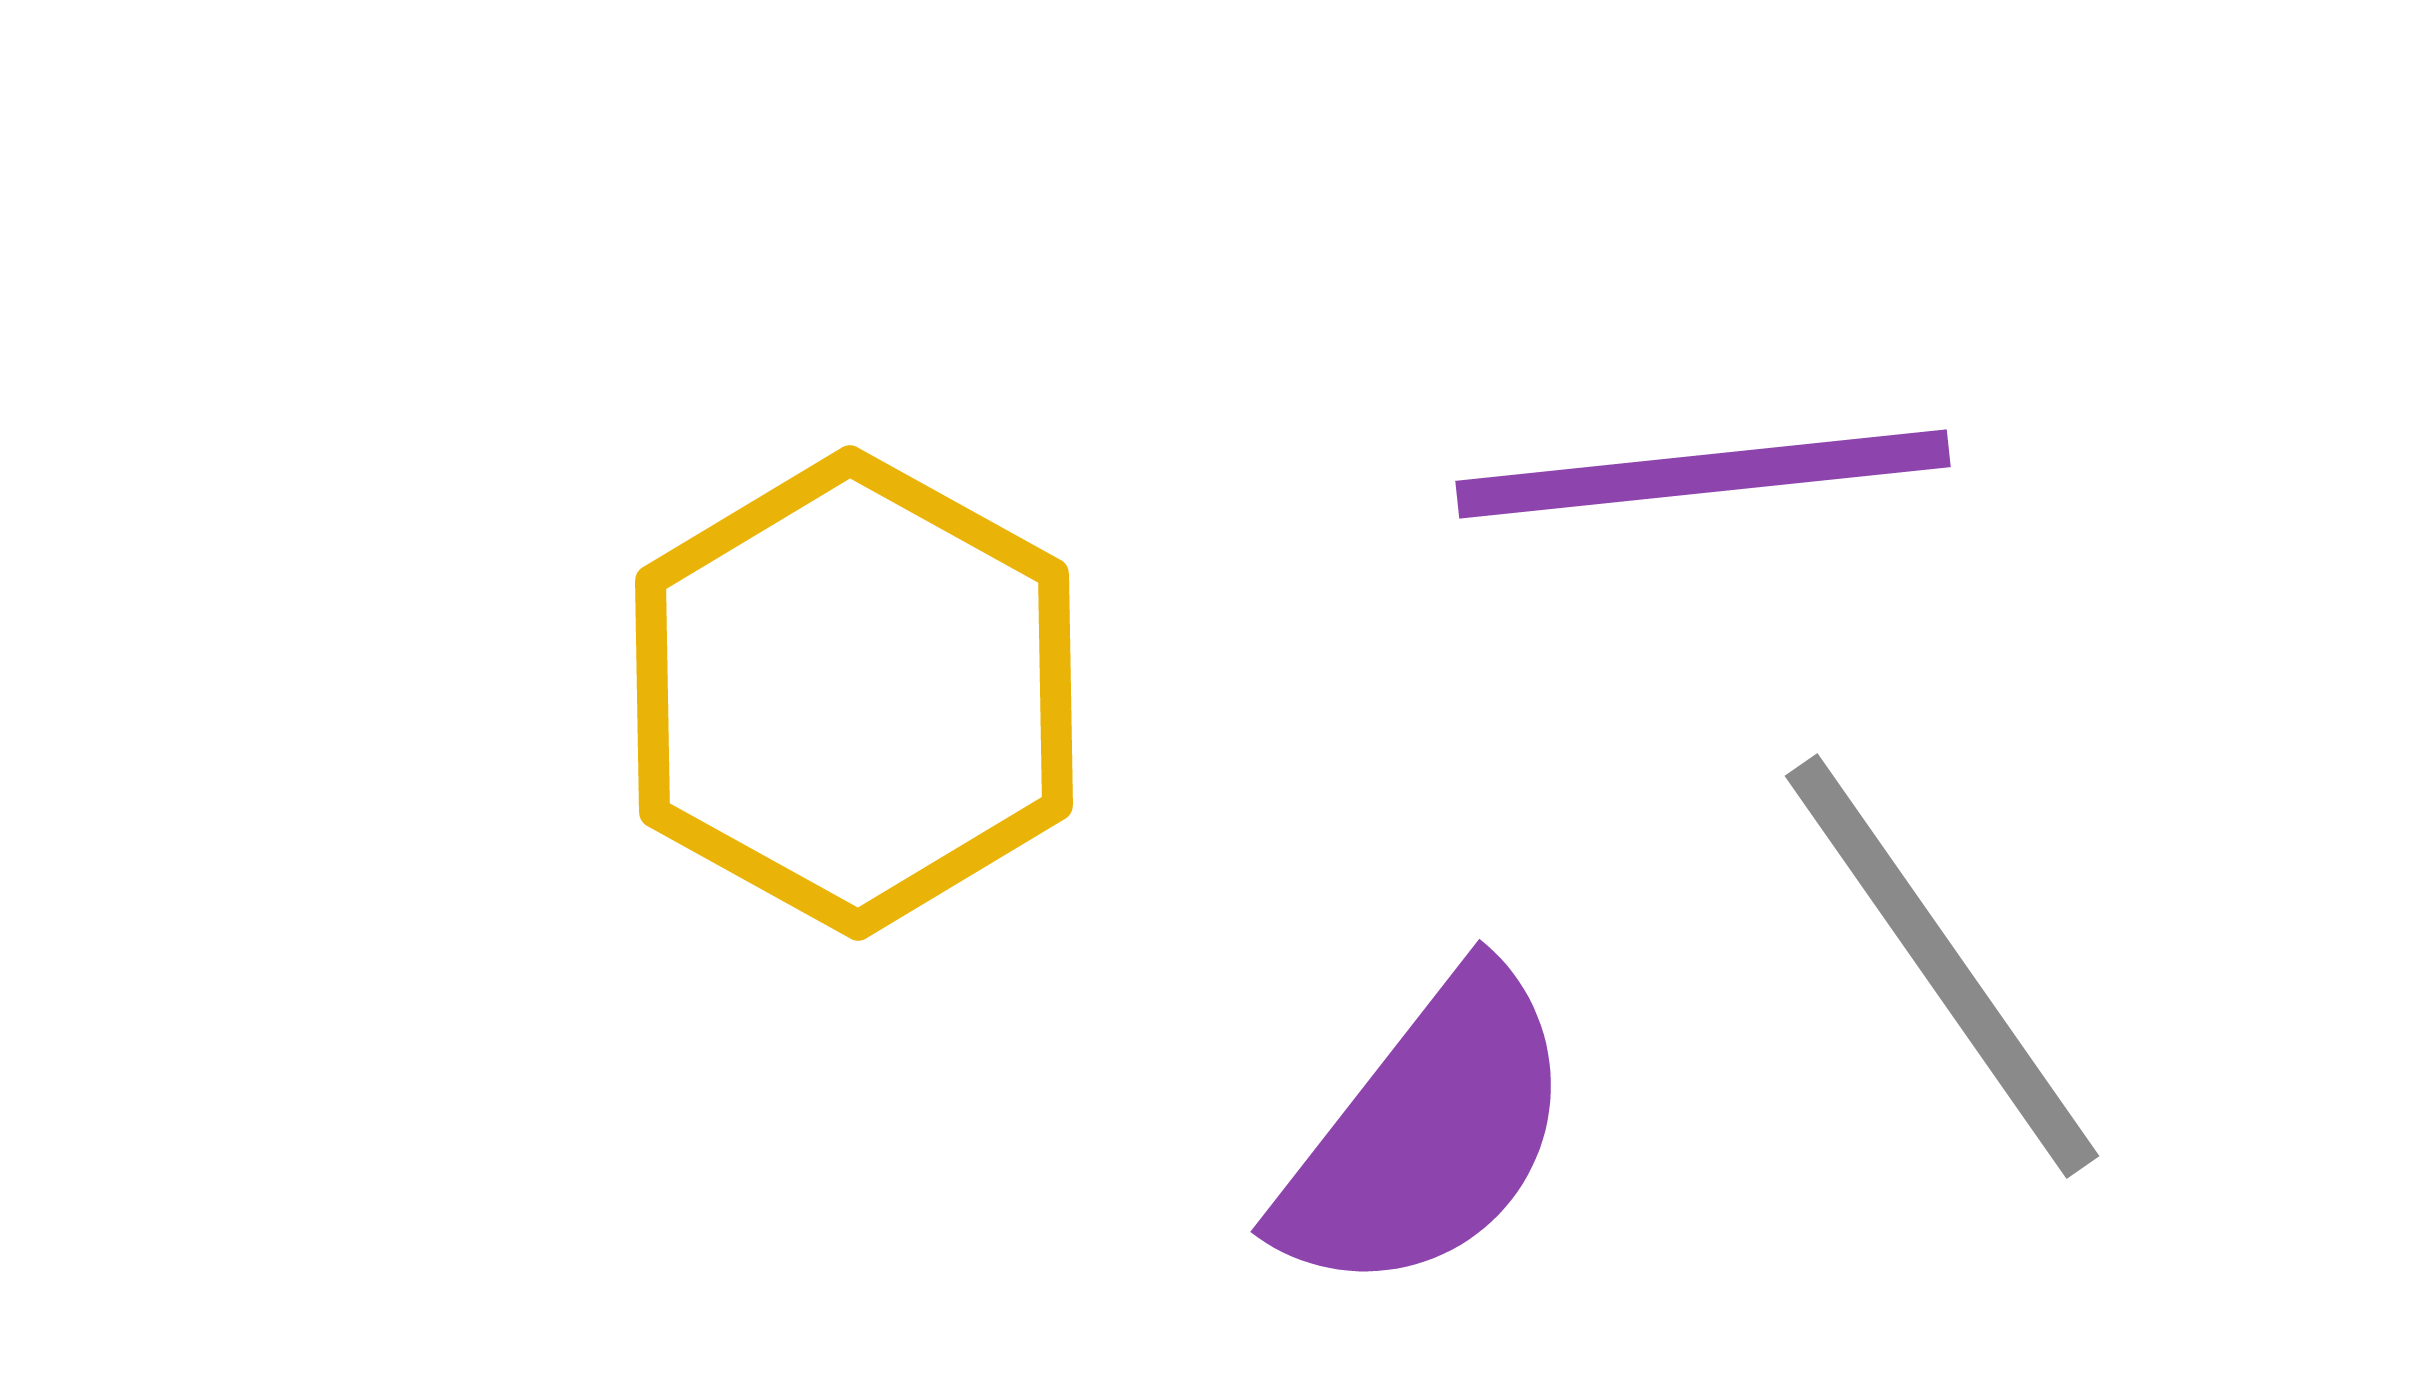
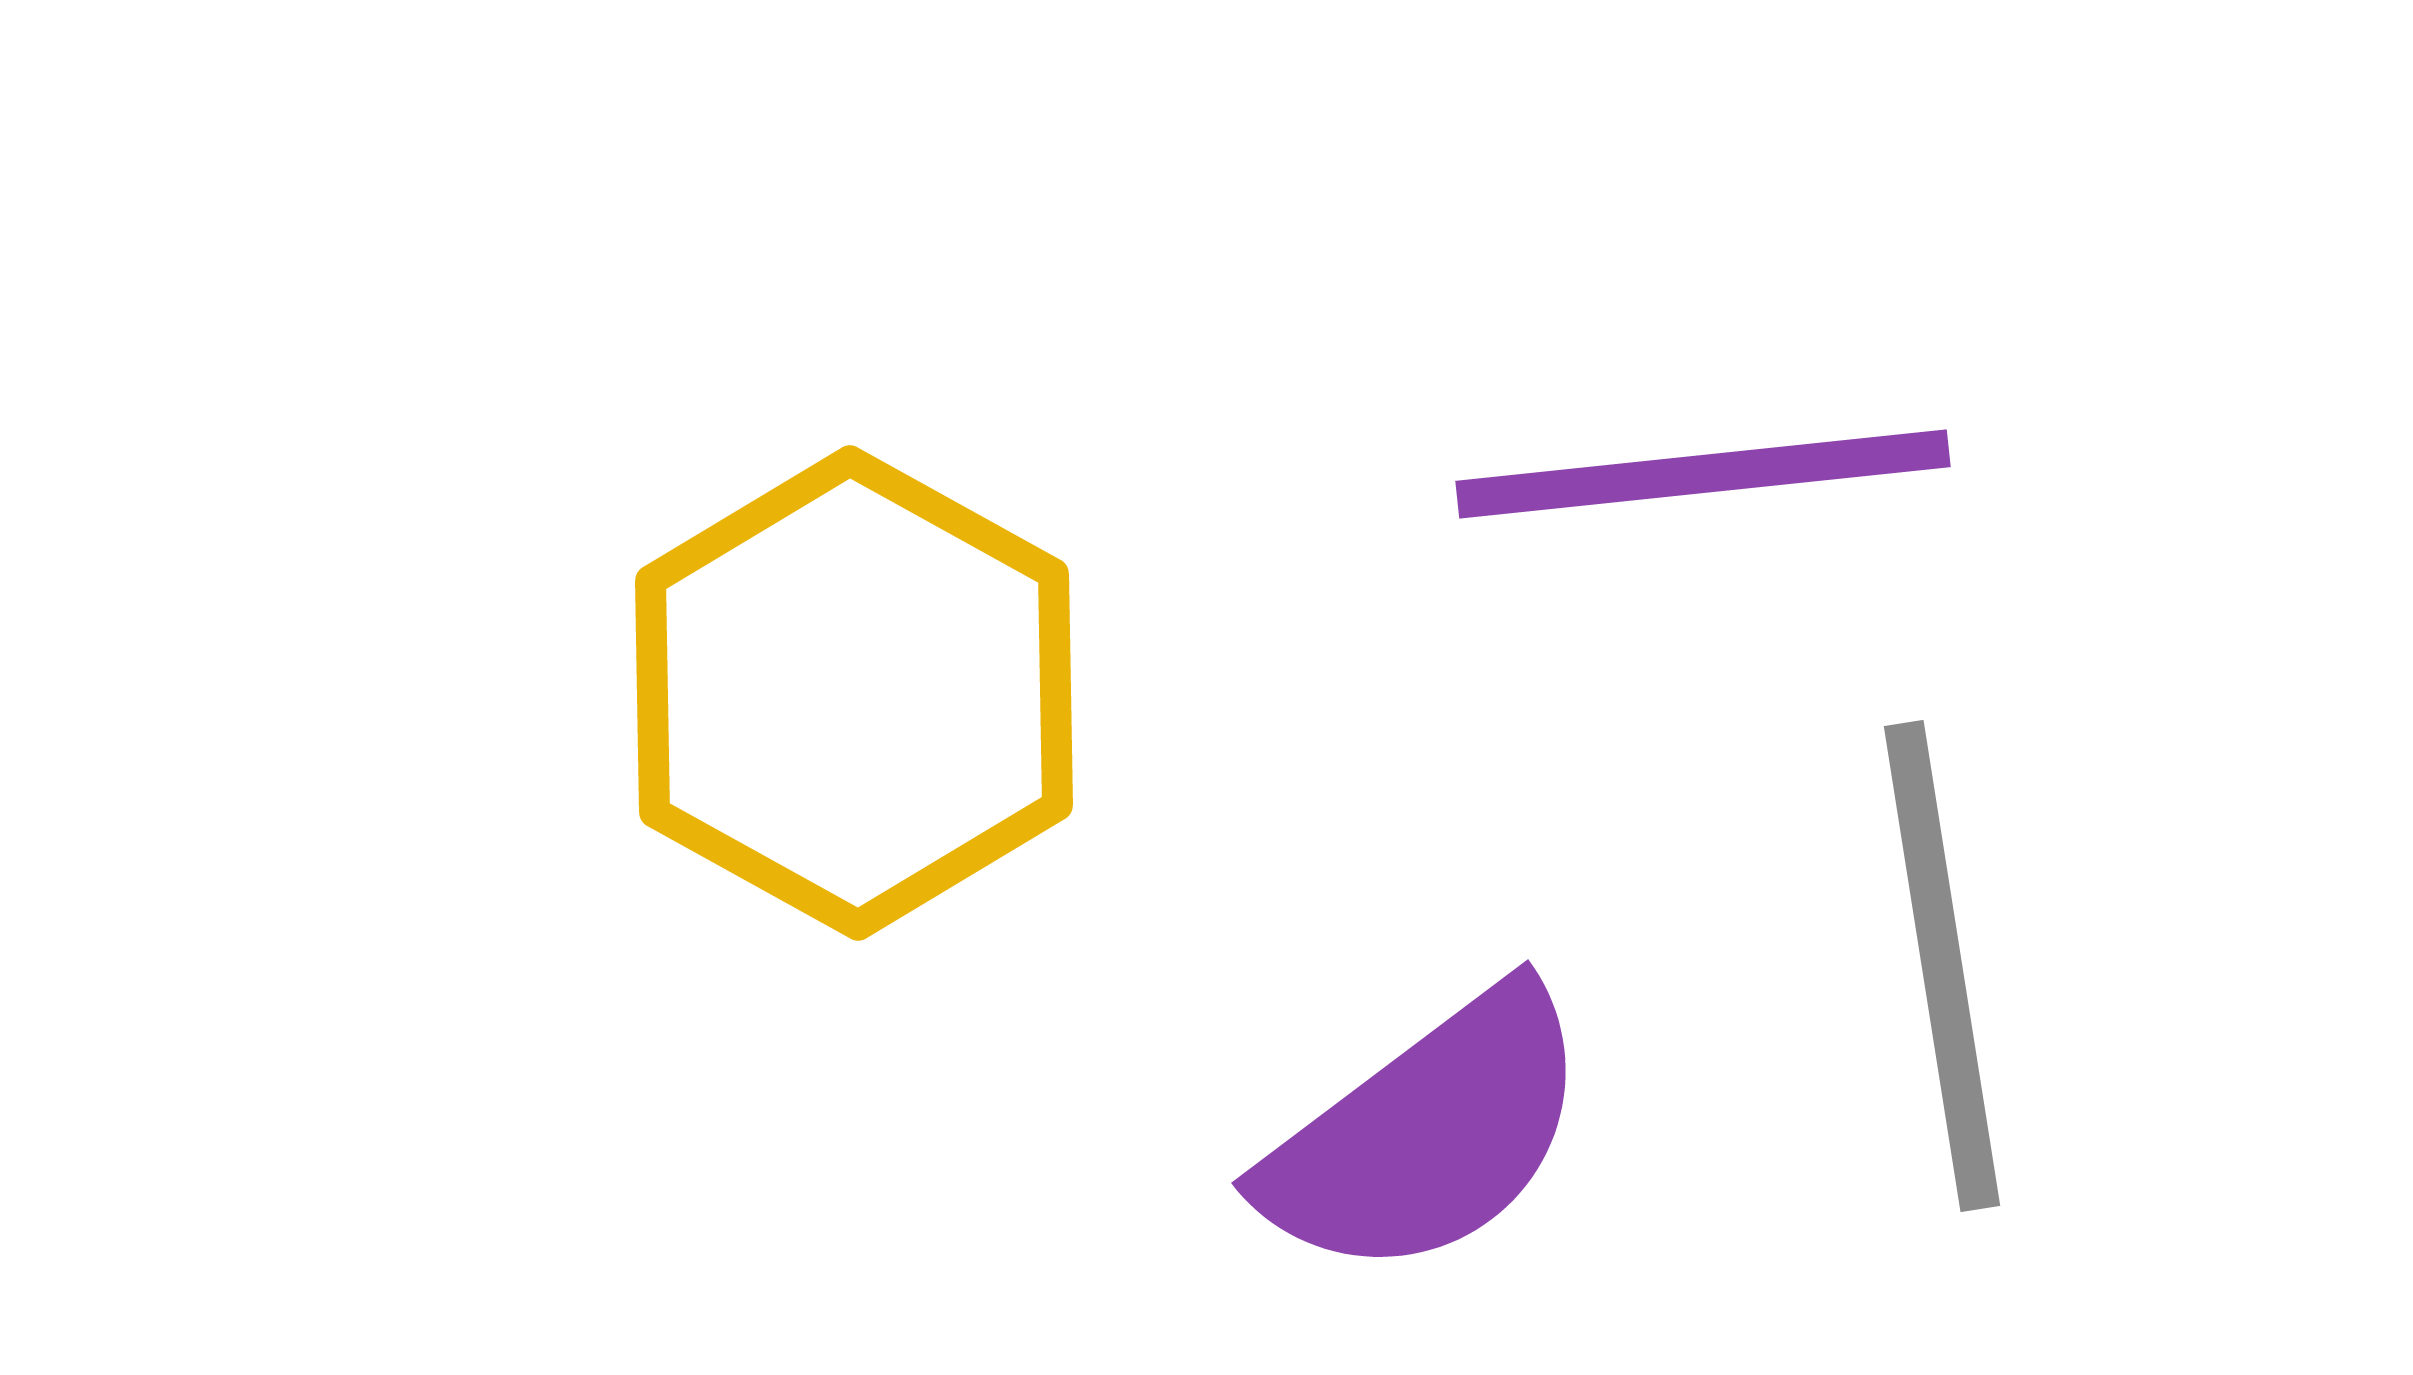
gray line: rotated 26 degrees clockwise
purple semicircle: rotated 15 degrees clockwise
